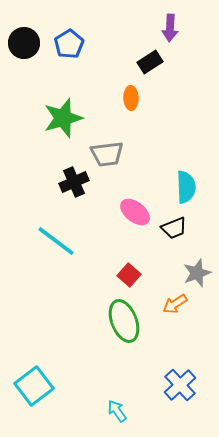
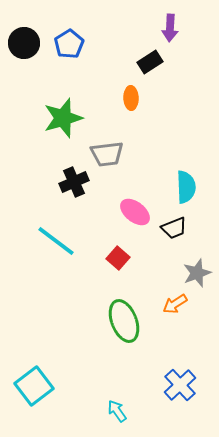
red square: moved 11 px left, 17 px up
